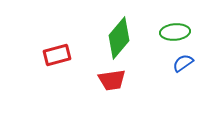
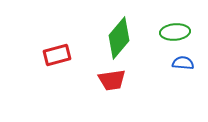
blue semicircle: rotated 40 degrees clockwise
